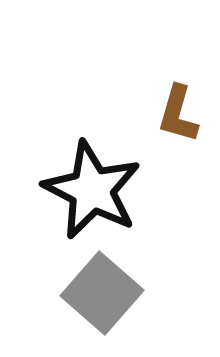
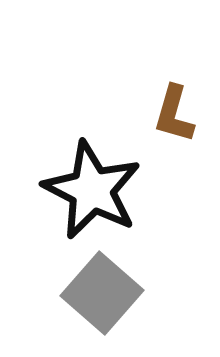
brown L-shape: moved 4 px left
